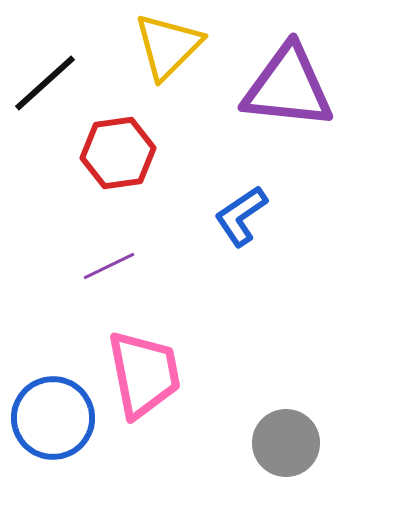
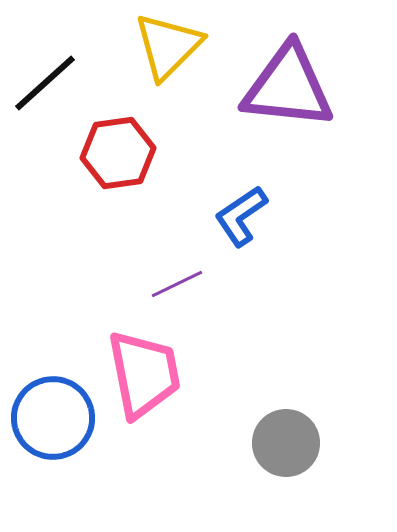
purple line: moved 68 px right, 18 px down
